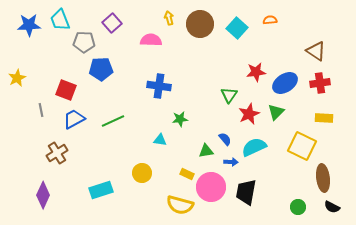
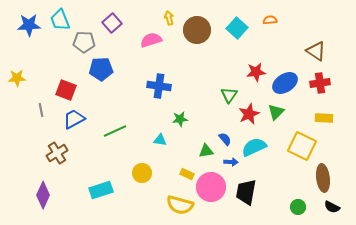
brown circle at (200, 24): moved 3 px left, 6 px down
pink semicircle at (151, 40): rotated 20 degrees counterclockwise
yellow star at (17, 78): rotated 24 degrees clockwise
green line at (113, 121): moved 2 px right, 10 px down
